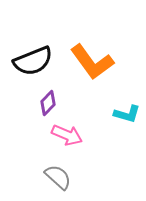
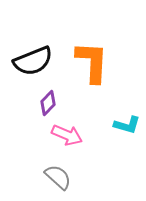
orange L-shape: rotated 141 degrees counterclockwise
cyan L-shape: moved 11 px down
